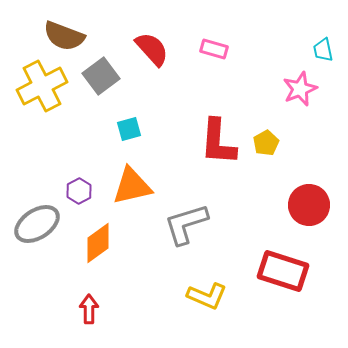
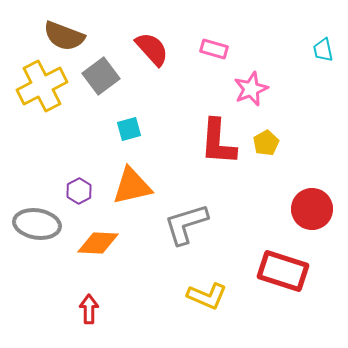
pink star: moved 49 px left
red circle: moved 3 px right, 4 px down
gray ellipse: rotated 42 degrees clockwise
orange diamond: rotated 39 degrees clockwise
